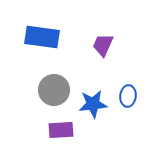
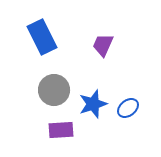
blue rectangle: rotated 56 degrees clockwise
blue ellipse: moved 12 px down; rotated 45 degrees clockwise
blue star: rotated 12 degrees counterclockwise
